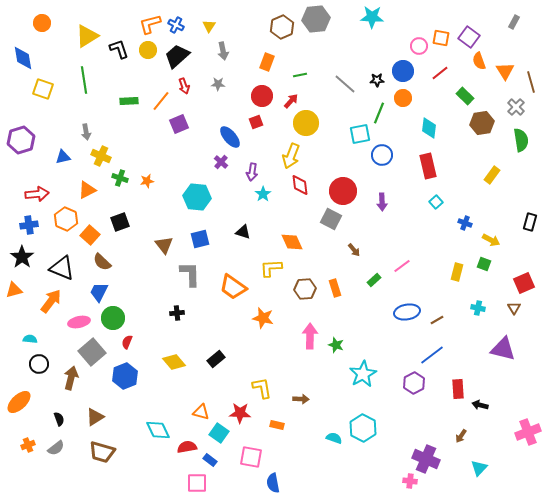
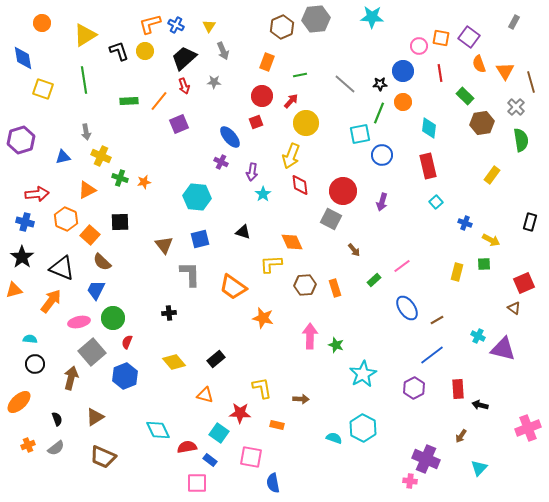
yellow triangle at (87, 36): moved 2 px left, 1 px up
black L-shape at (119, 49): moved 2 px down
yellow circle at (148, 50): moved 3 px left, 1 px down
gray arrow at (223, 51): rotated 12 degrees counterclockwise
black trapezoid at (177, 56): moved 7 px right, 2 px down
orange semicircle at (479, 61): moved 3 px down
red line at (440, 73): rotated 60 degrees counterclockwise
black star at (377, 80): moved 3 px right, 4 px down
gray star at (218, 84): moved 4 px left, 2 px up
orange circle at (403, 98): moved 4 px down
orange line at (161, 101): moved 2 px left
purple cross at (221, 162): rotated 16 degrees counterclockwise
orange star at (147, 181): moved 3 px left, 1 px down
purple arrow at (382, 202): rotated 18 degrees clockwise
black square at (120, 222): rotated 18 degrees clockwise
blue cross at (29, 225): moved 4 px left, 3 px up; rotated 24 degrees clockwise
green square at (484, 264): rotated 24 degrees counterclockwise
yellow L-shape at (271, 268): moved 4 px up
brown hexagon at (305, 289): moved 4 px up
blue trapezoid at (99, 292): moved 3 px left, 2 px up
cyan cross at (478, 308): moved 28 px down; rotated 16 degrees clockwise
brown triangle at (514, 308): rotated 24 degrees counterclockwise
blue ellipse at (407, 312): moved 4 px up; rotated 65 degrees clockwise
black cross at (177, 313): moved 8 px left
black circle at (39, 364): moved 4 px left
purple hexagon at (414, 383): moved 5 px down
orange triangle at (201, 412): moved 4 px right, 17 px up
black semicircle at (59, 419): moved 2 px left
pink cross at (528, 432): moved 4 px up
brown trapezoid at (102, 452): moved 1 px right, 5 px down; rotated 8 degrees clockwise
